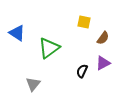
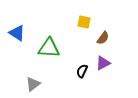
green triangle: rotated 40 degrees clockwise
gray triangle: rotated 14 degrees clockwise
